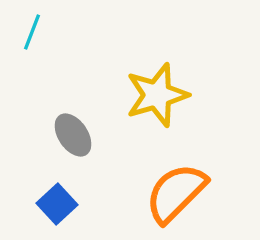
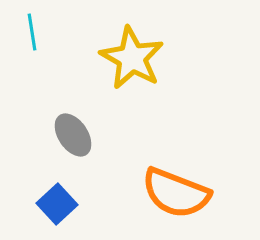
cyan line: rotated 30 degrees counterclockwise
yellow star: moved 25 px left, 37 px up; rotated 26 degrees counterclockwise
orange semicircle: rotated 114 degrees counterclockwise
